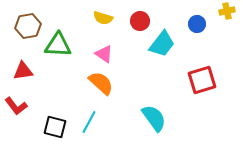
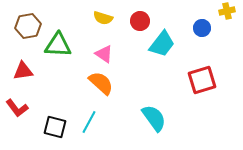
blue circle: moved 5 px right, 4 px down
red L-shape: moved 1 px right, 2 px down
